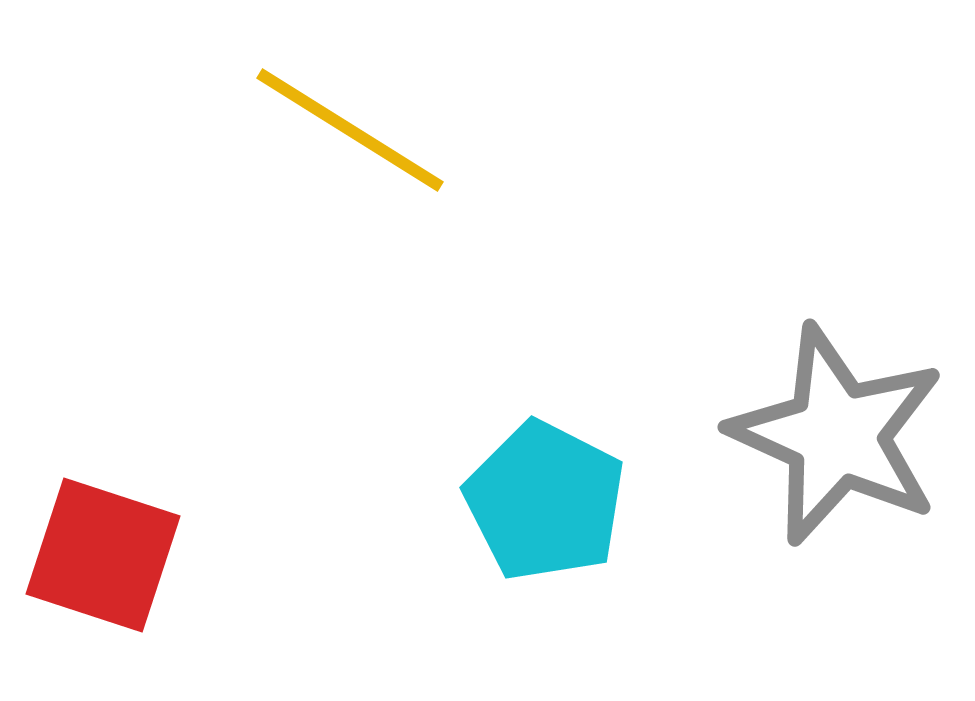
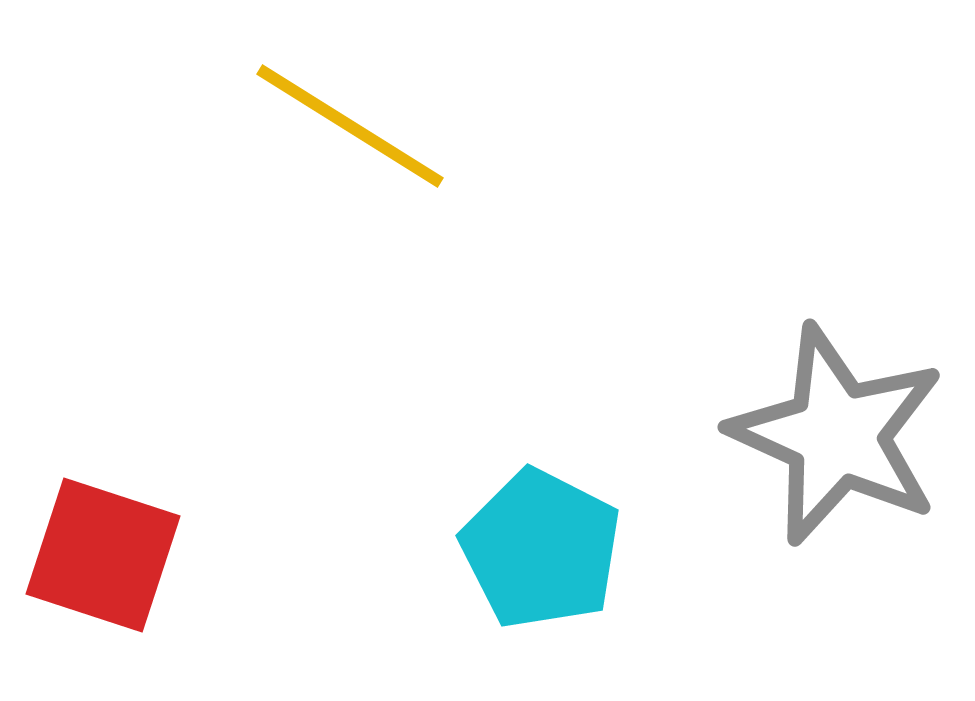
yellow line: moved 4 px up
cyan pentagon: moved 4 px left, 48 px down
